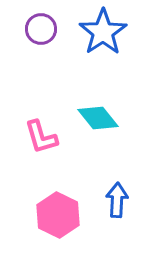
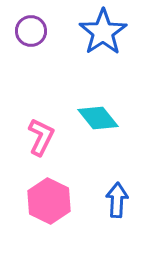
purple circle: moved 10 px left, 2 px down
pink L-shape: rotated 138 degrees counterclockwise
pink hexagon: moved 9 px left, 14 px up
